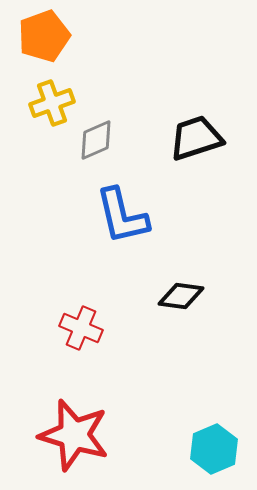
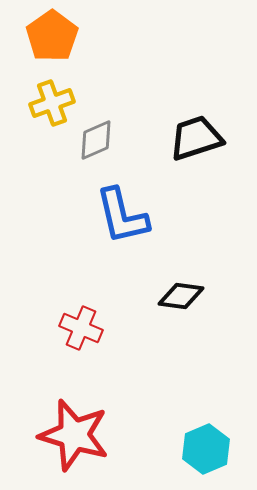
orange pentagon: moved 8 px right; rotated 15 degrees counterclockwise
cyan hexagon: moved 8 px left
